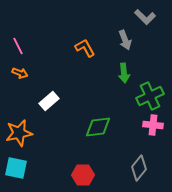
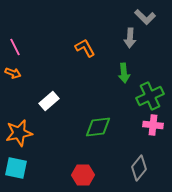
gray arrow: moved 5 px right, 2 px up; rotated 24 degrees clockwise
pink line: moved 3 px left, 1 px down
orange arrow: moved 7 px left
